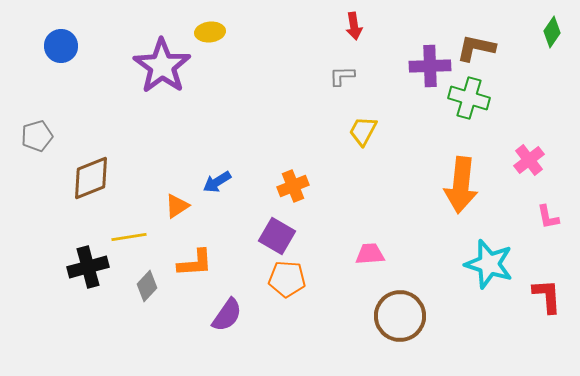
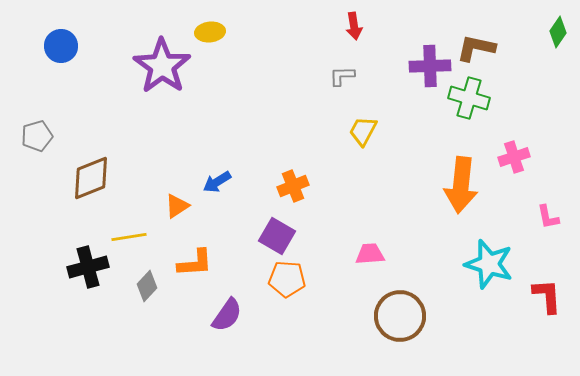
green diamond: moved 6 px right
pink cross: moved 15 px left, 3 px up; rotated 20 degrees clockwise
